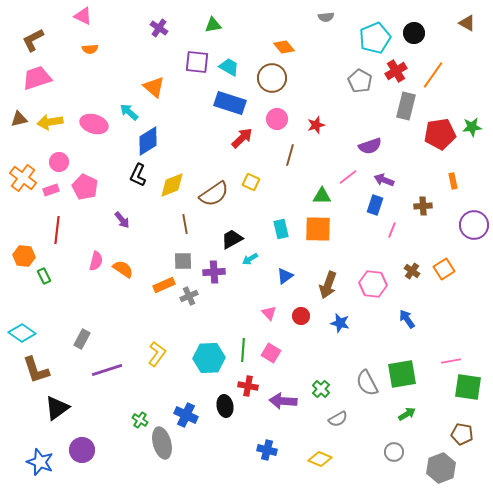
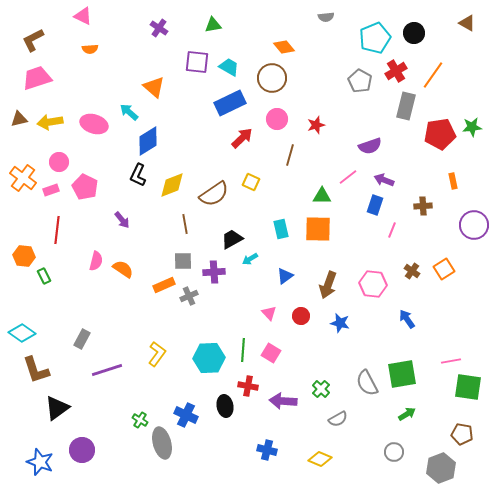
blue rectangle at (230, 103): rotated 44 degrees counterclockwise
